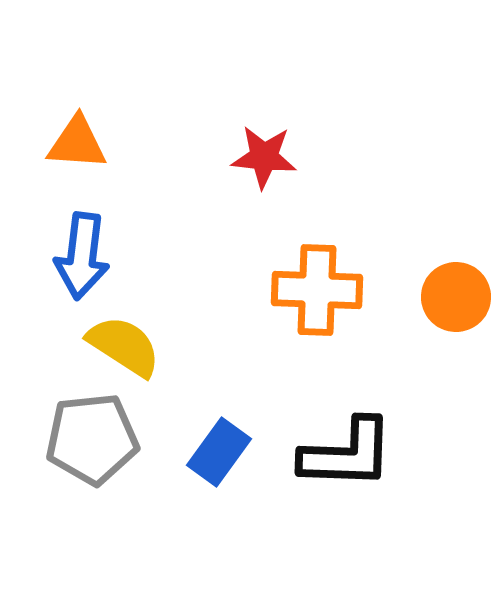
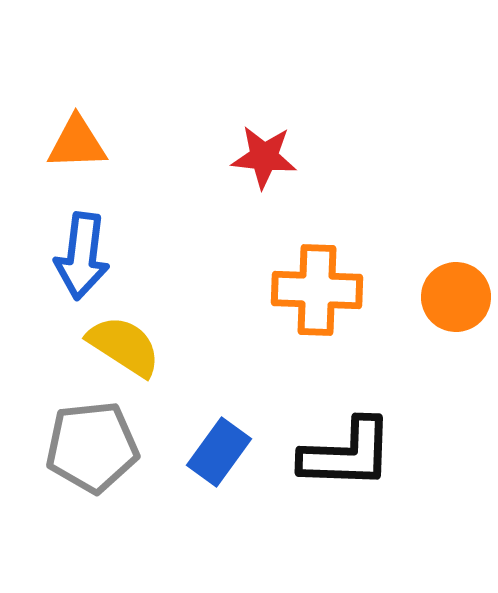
orange triangle: rotated 6 degrees counterclockwise
gray pentagon: moved 8 px down
